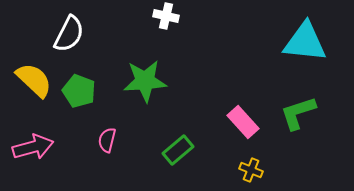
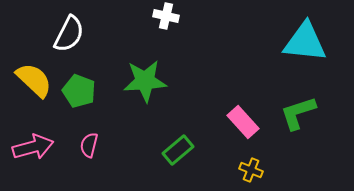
pink semicircle: moved 18 px left, 5 px down
